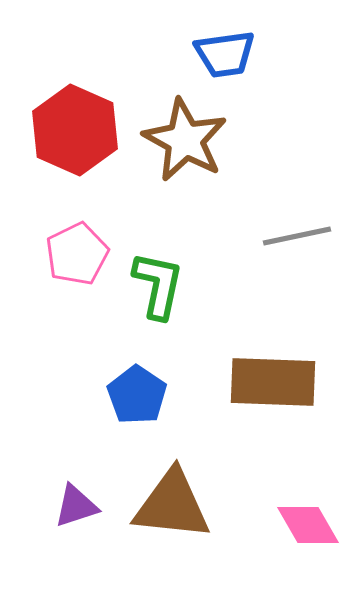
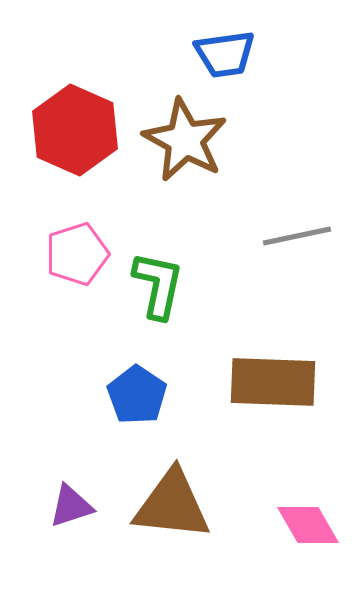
pink pentagon: rotated 8 degrees clockwise
purple triangle: moved 5 px left
